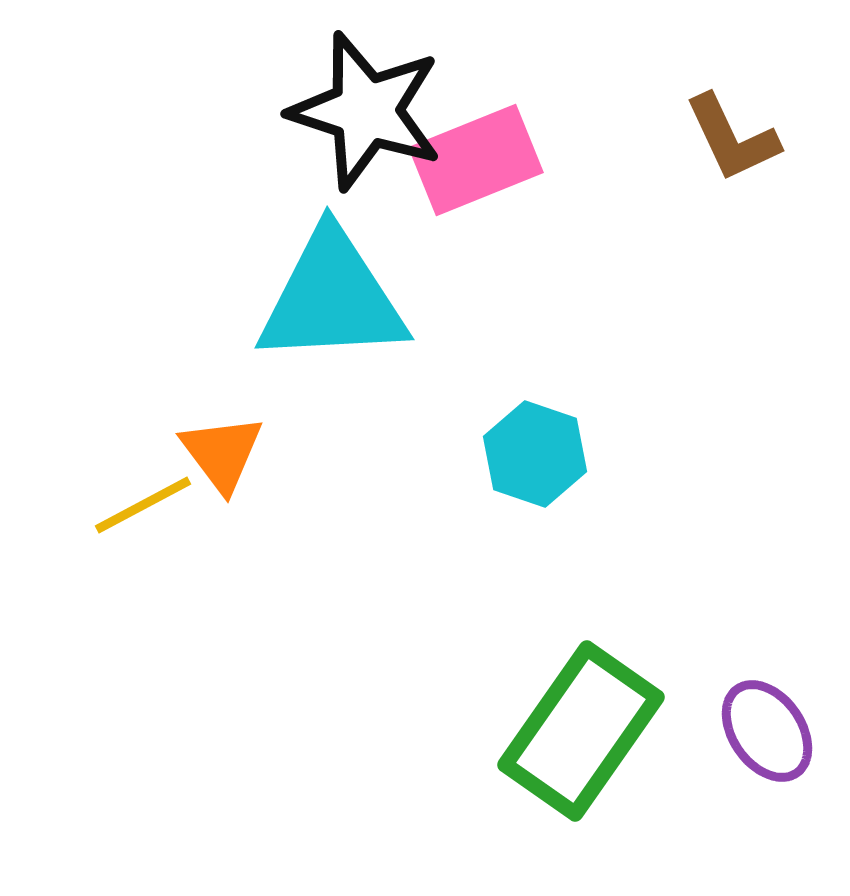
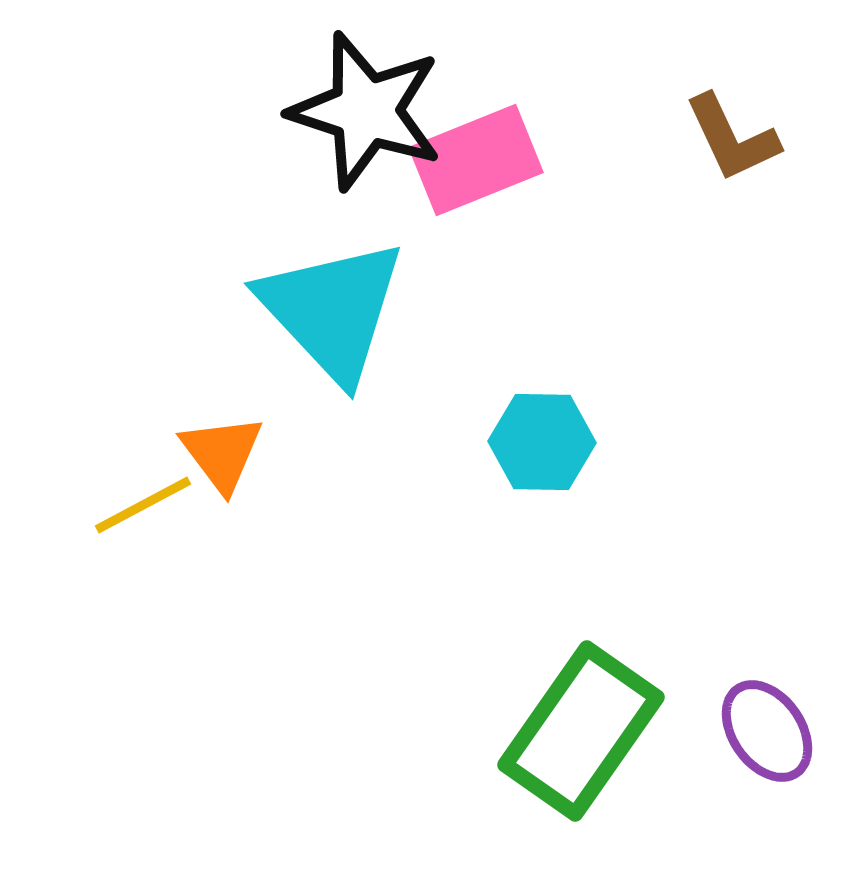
cyan triangle: moved 12 px down; rotated 50 degrees clockwise
cyan hexagon: moved 7 px right, 12 px up; rotated 18 degrees counterclockwise
